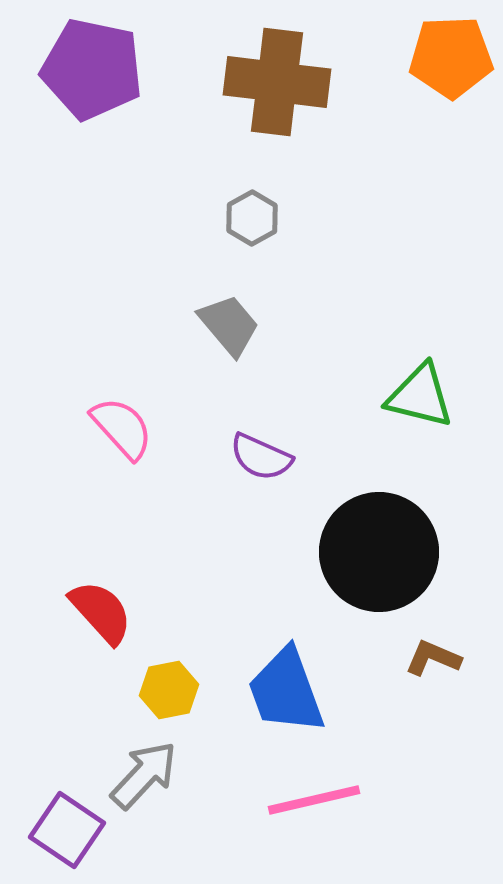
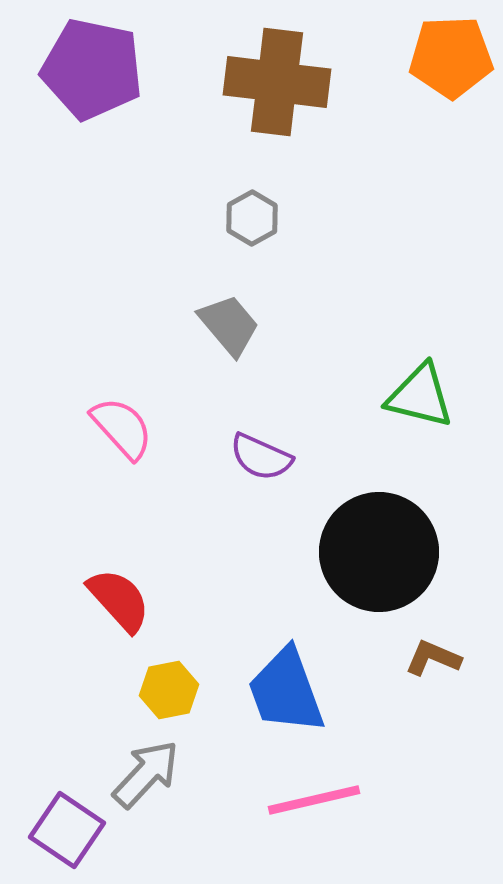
red semicircle: moved 18 px right, 12 px up
gray arrow: moved 2 px right, 1 px up
